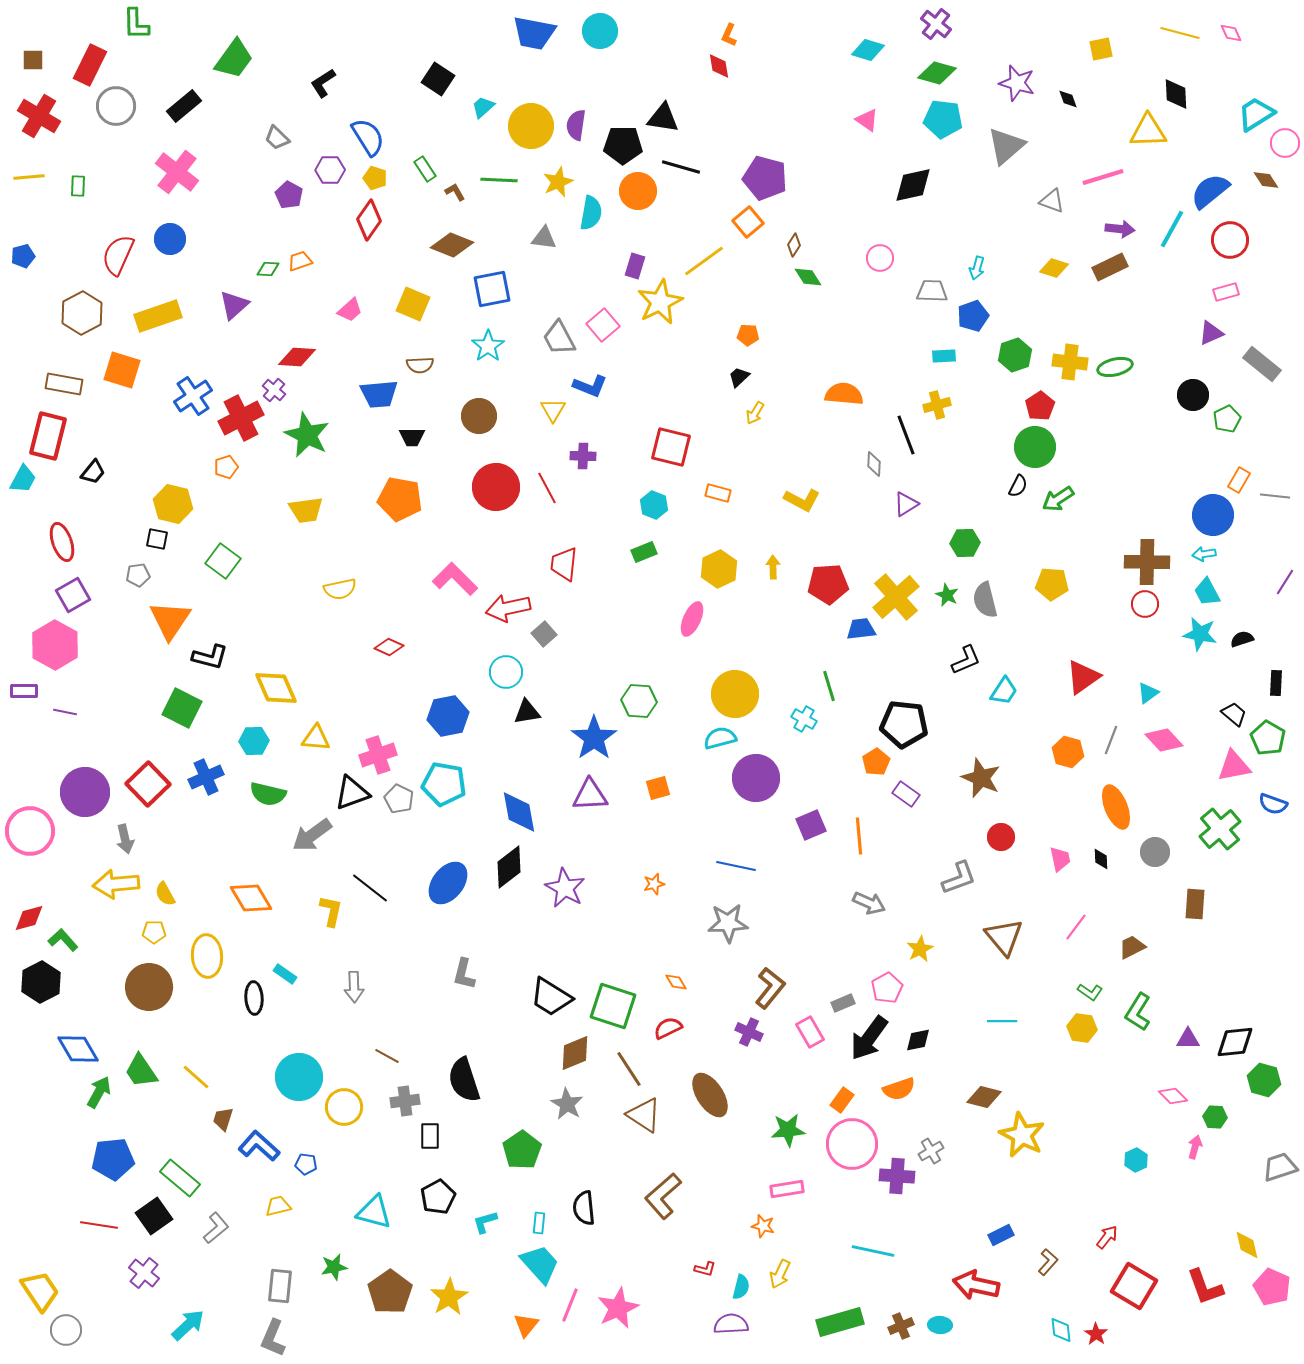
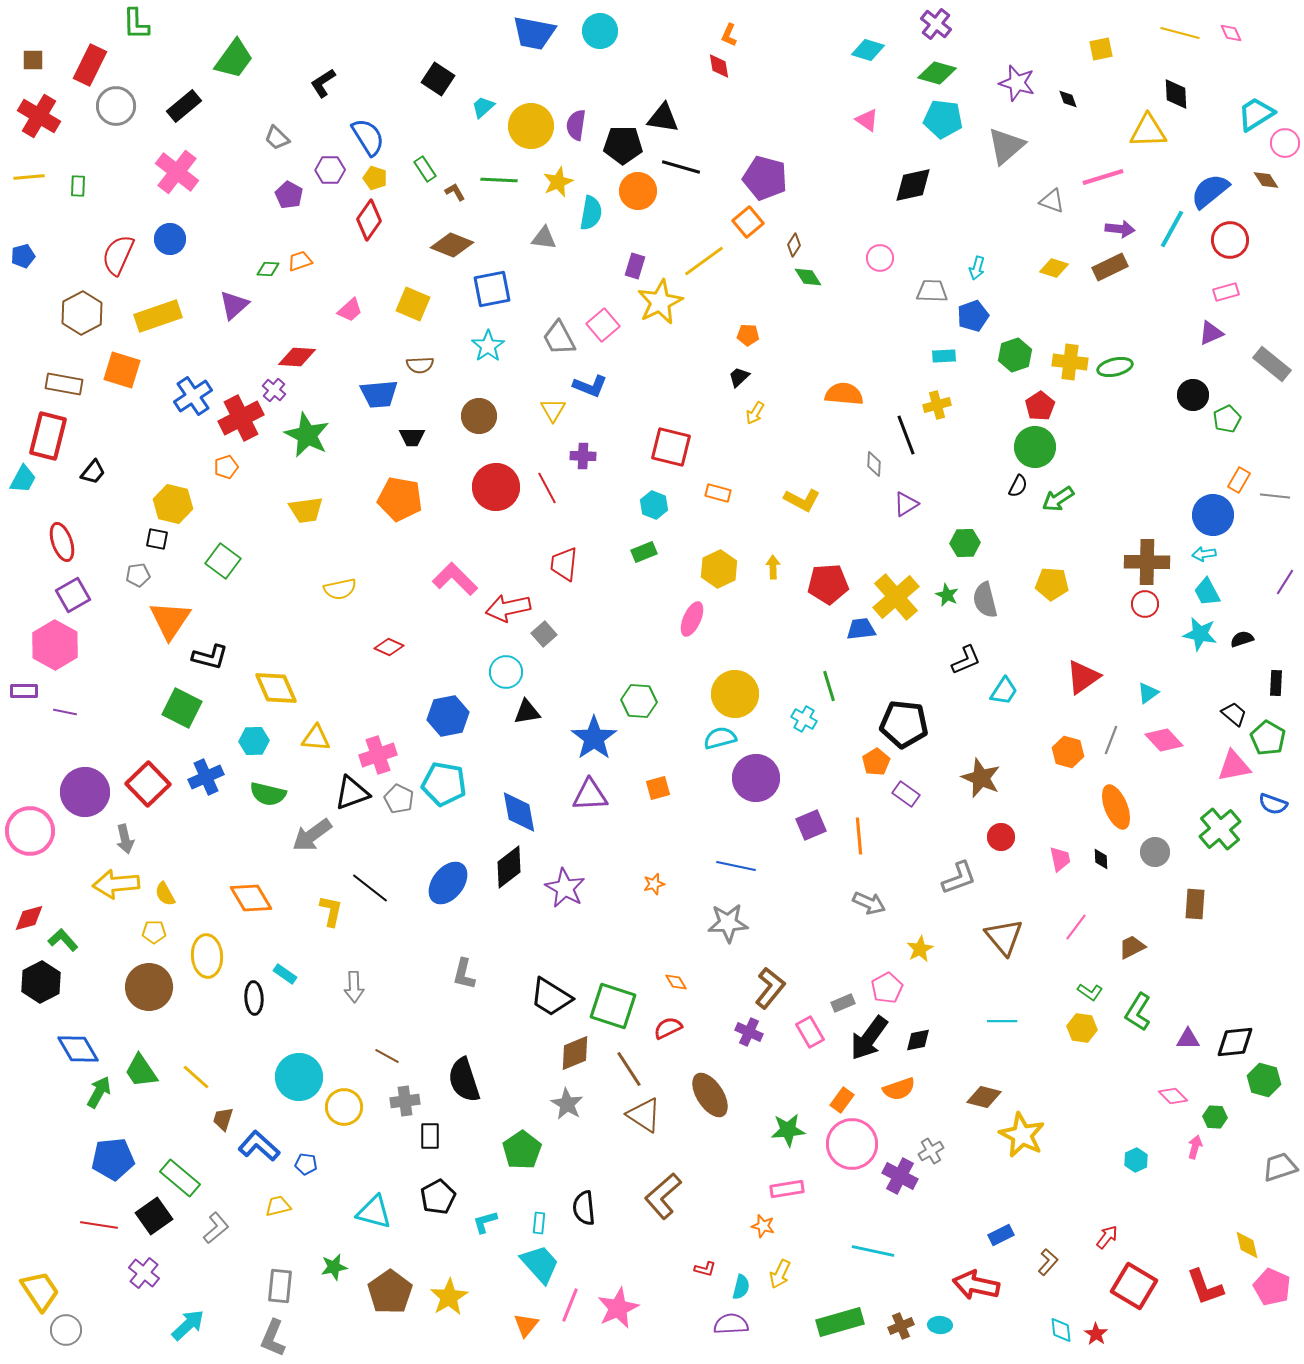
gray rectangle at (1262, 364): moved 10 px right
purple cross at (897, 1176): moved 3 px right; rotated 24 degrees clockwise
